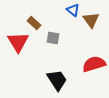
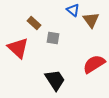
red triangle: moved 6 px down; rotated 15 degrees counterclockwise
red semicircle: rotated 15 degrees counterclockwise
black trapezoid: moved 2 px left
